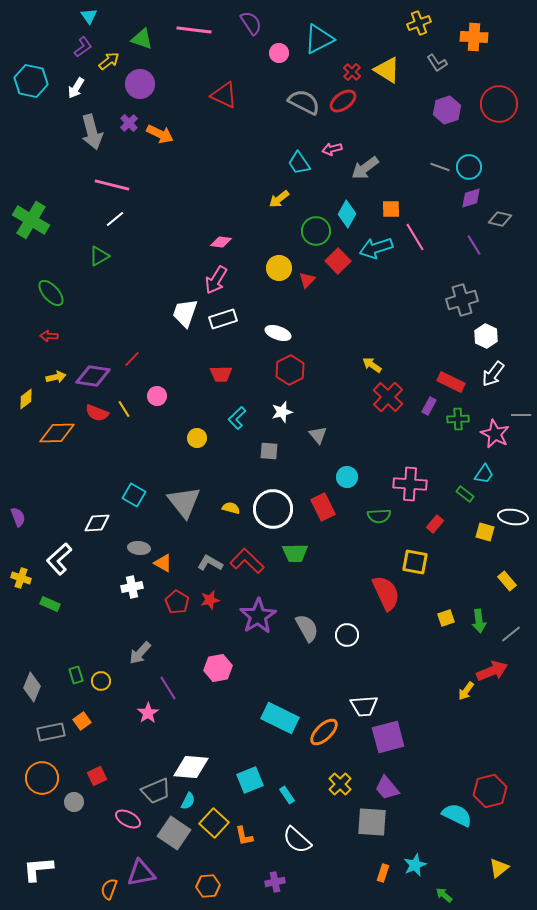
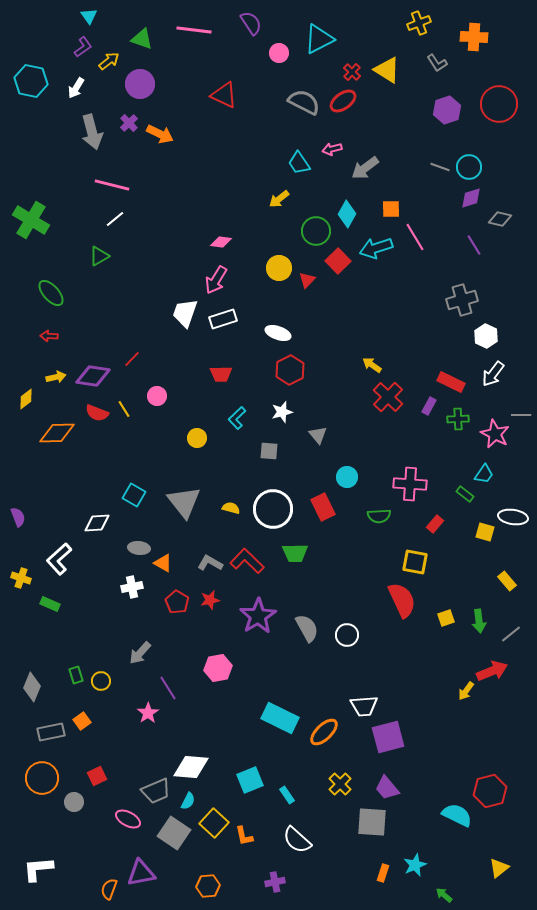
red semicircle at (386, 593): moved 16 px right, 7 px down
